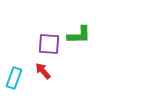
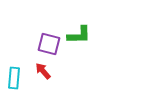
purple square: rotated 10 degrees clockwise
cyan rectangle: rotated 15 degrees counterclockwise
